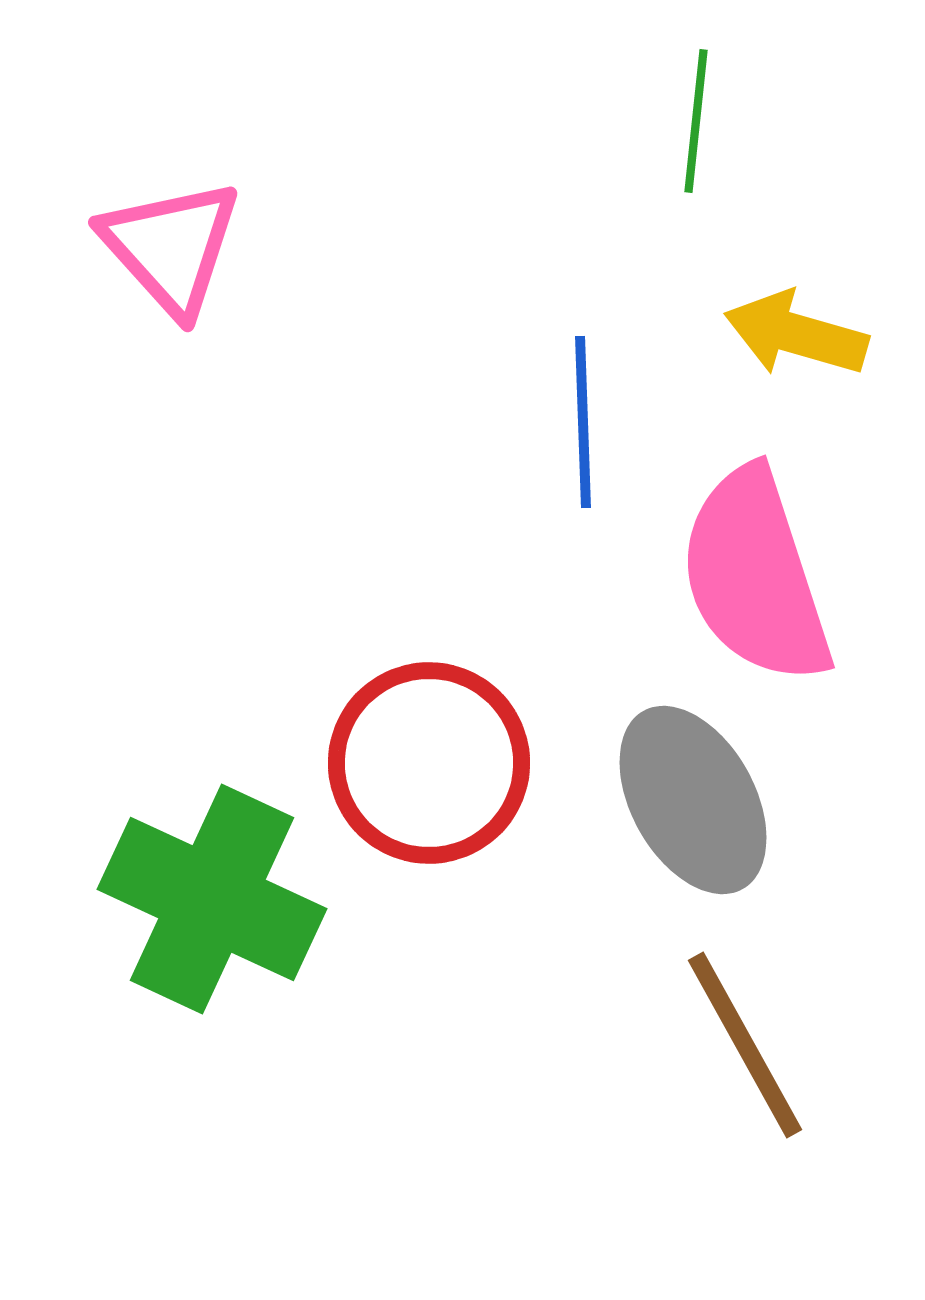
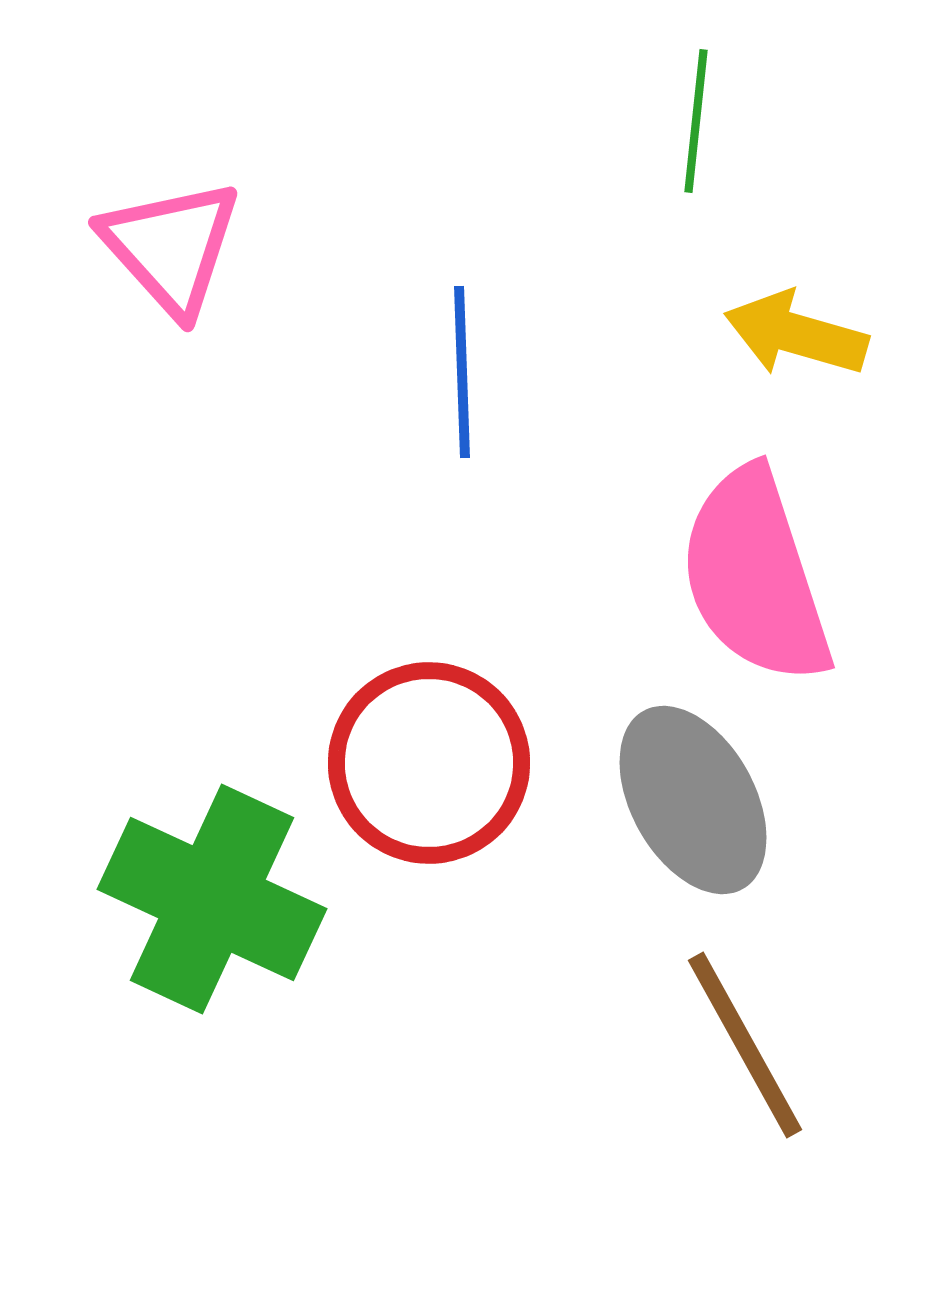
blue line: moved 121 px left, 50 px up
